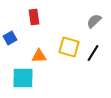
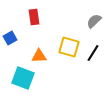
cyan square: rotated 20 degrees clockwise
